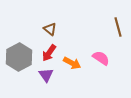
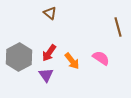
brown triangle: moved 16 px up
orange arrow: moved 2 px up; rotated 24 degrees clockwise
